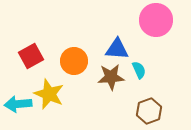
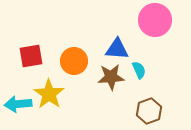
pink circle: moved 1 px left
red square: rotated 20 degrees clockwise
yellow star: rotated 12 degrees clockwise
